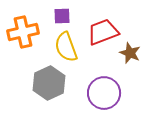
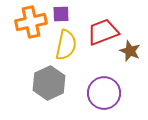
purple square: moved 1 px left, 2 px up
orange cross: moved 8 px right, 10 px up
yellow semicircle: moved 2 px up; rotated 148 degrees counterclockwise
brown star: moved 2 px up
